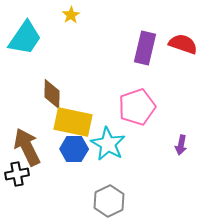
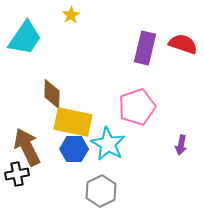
gray hexagon: moved 8 px left, 10 px up
